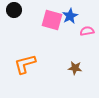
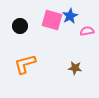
black circle: moved 6 px right, 16 px down
